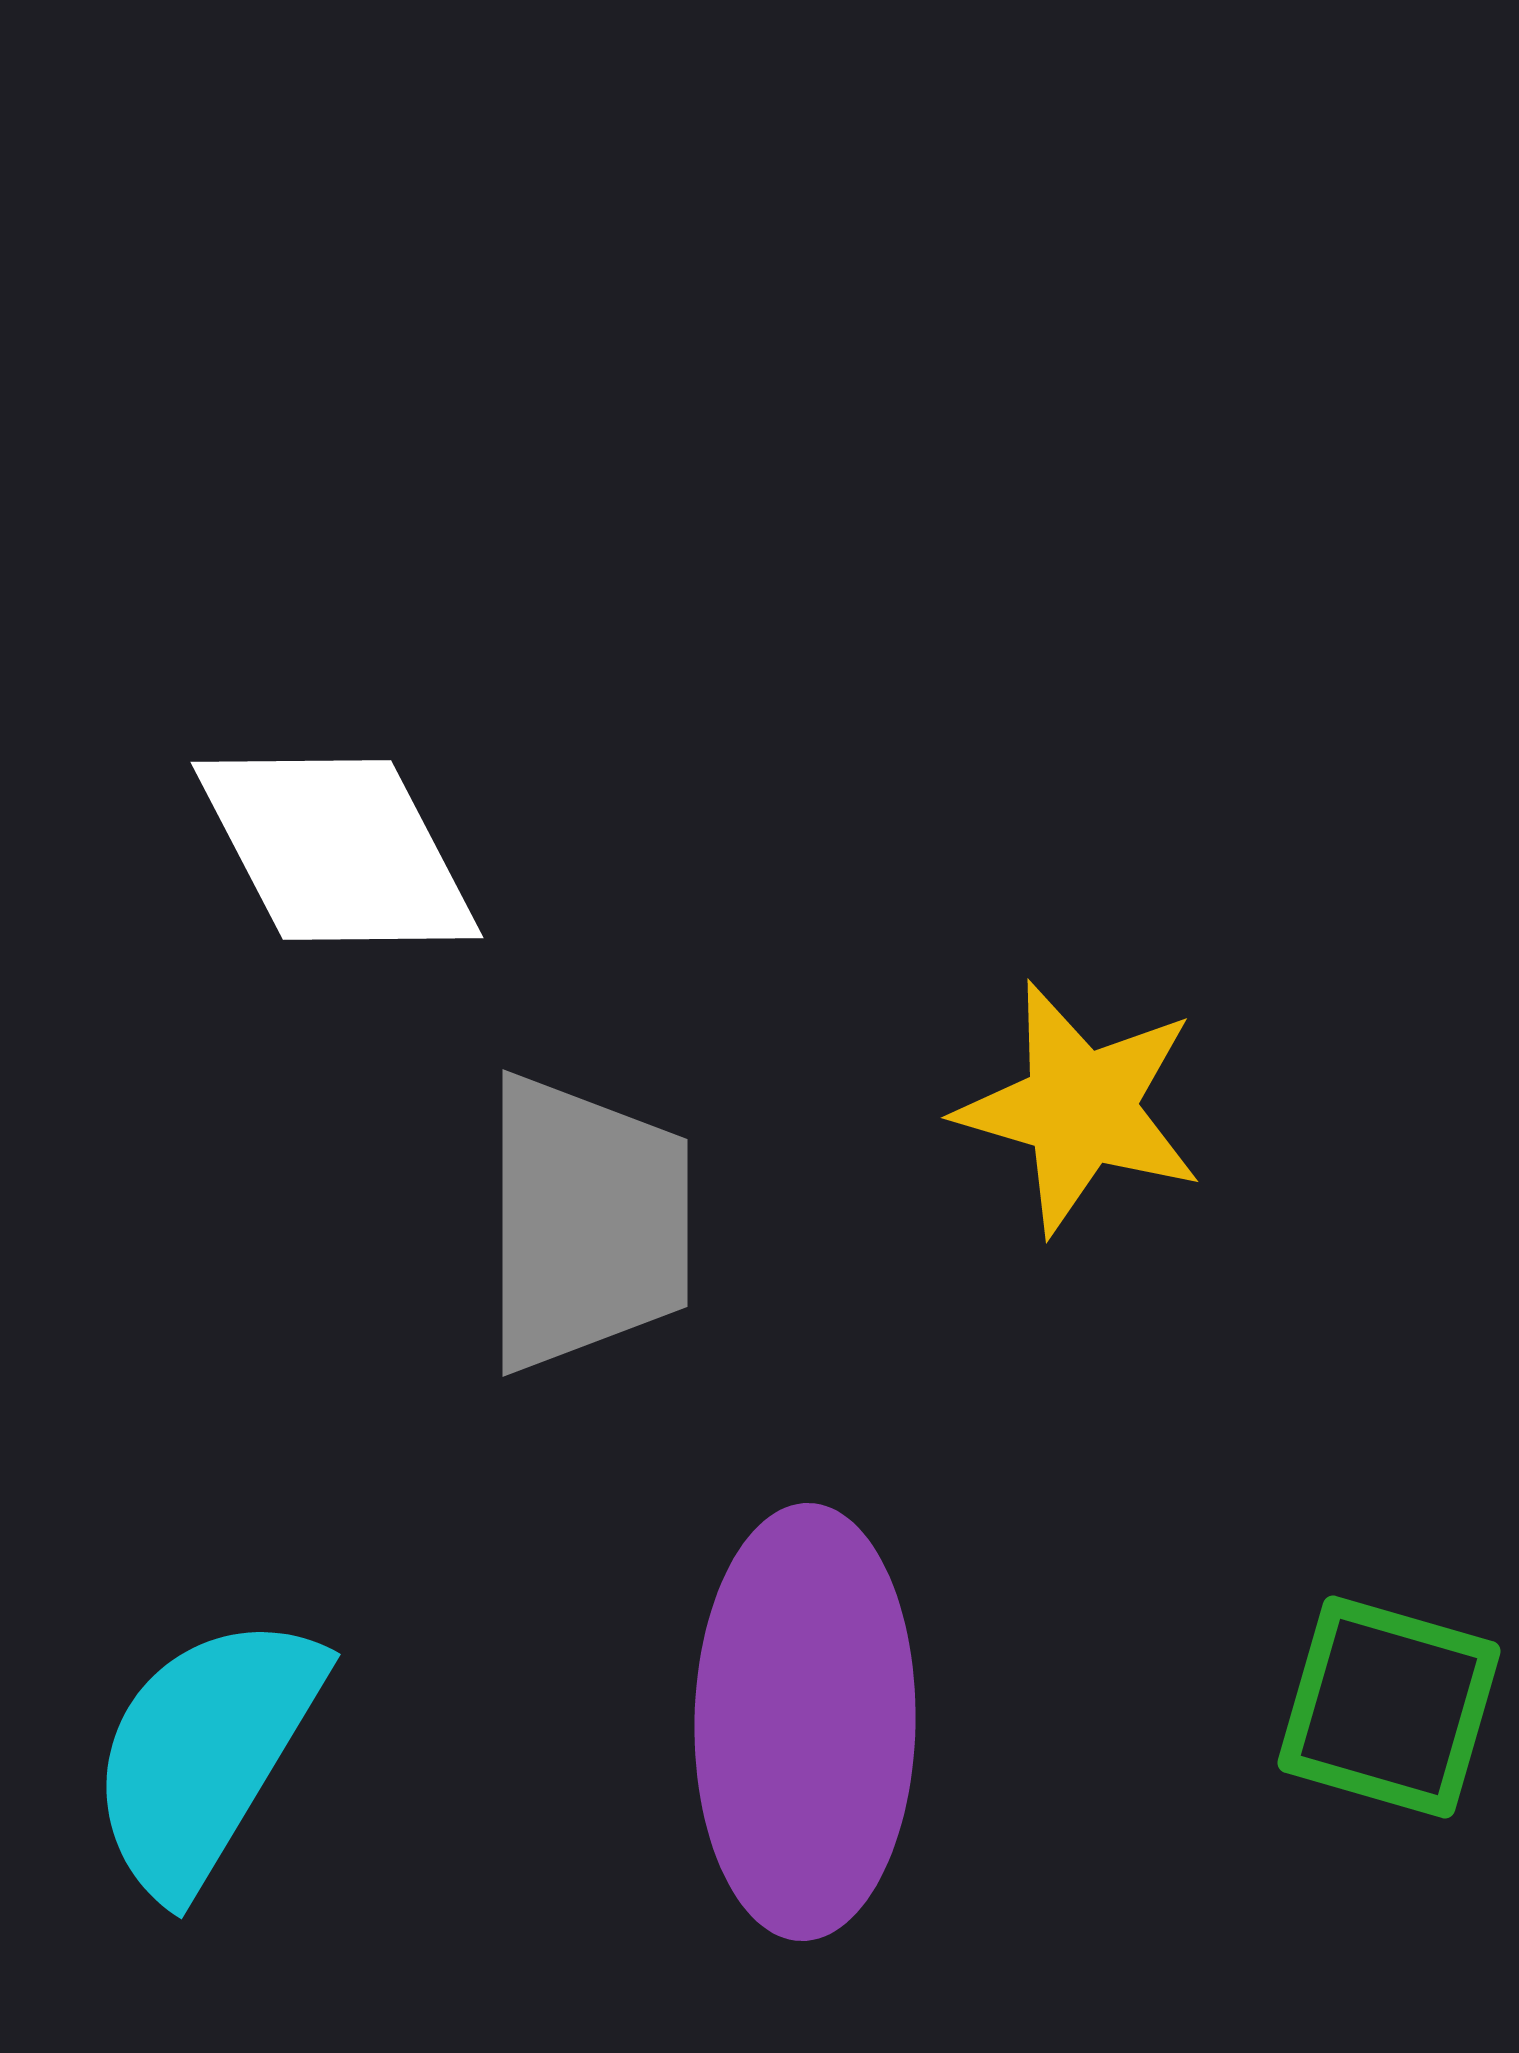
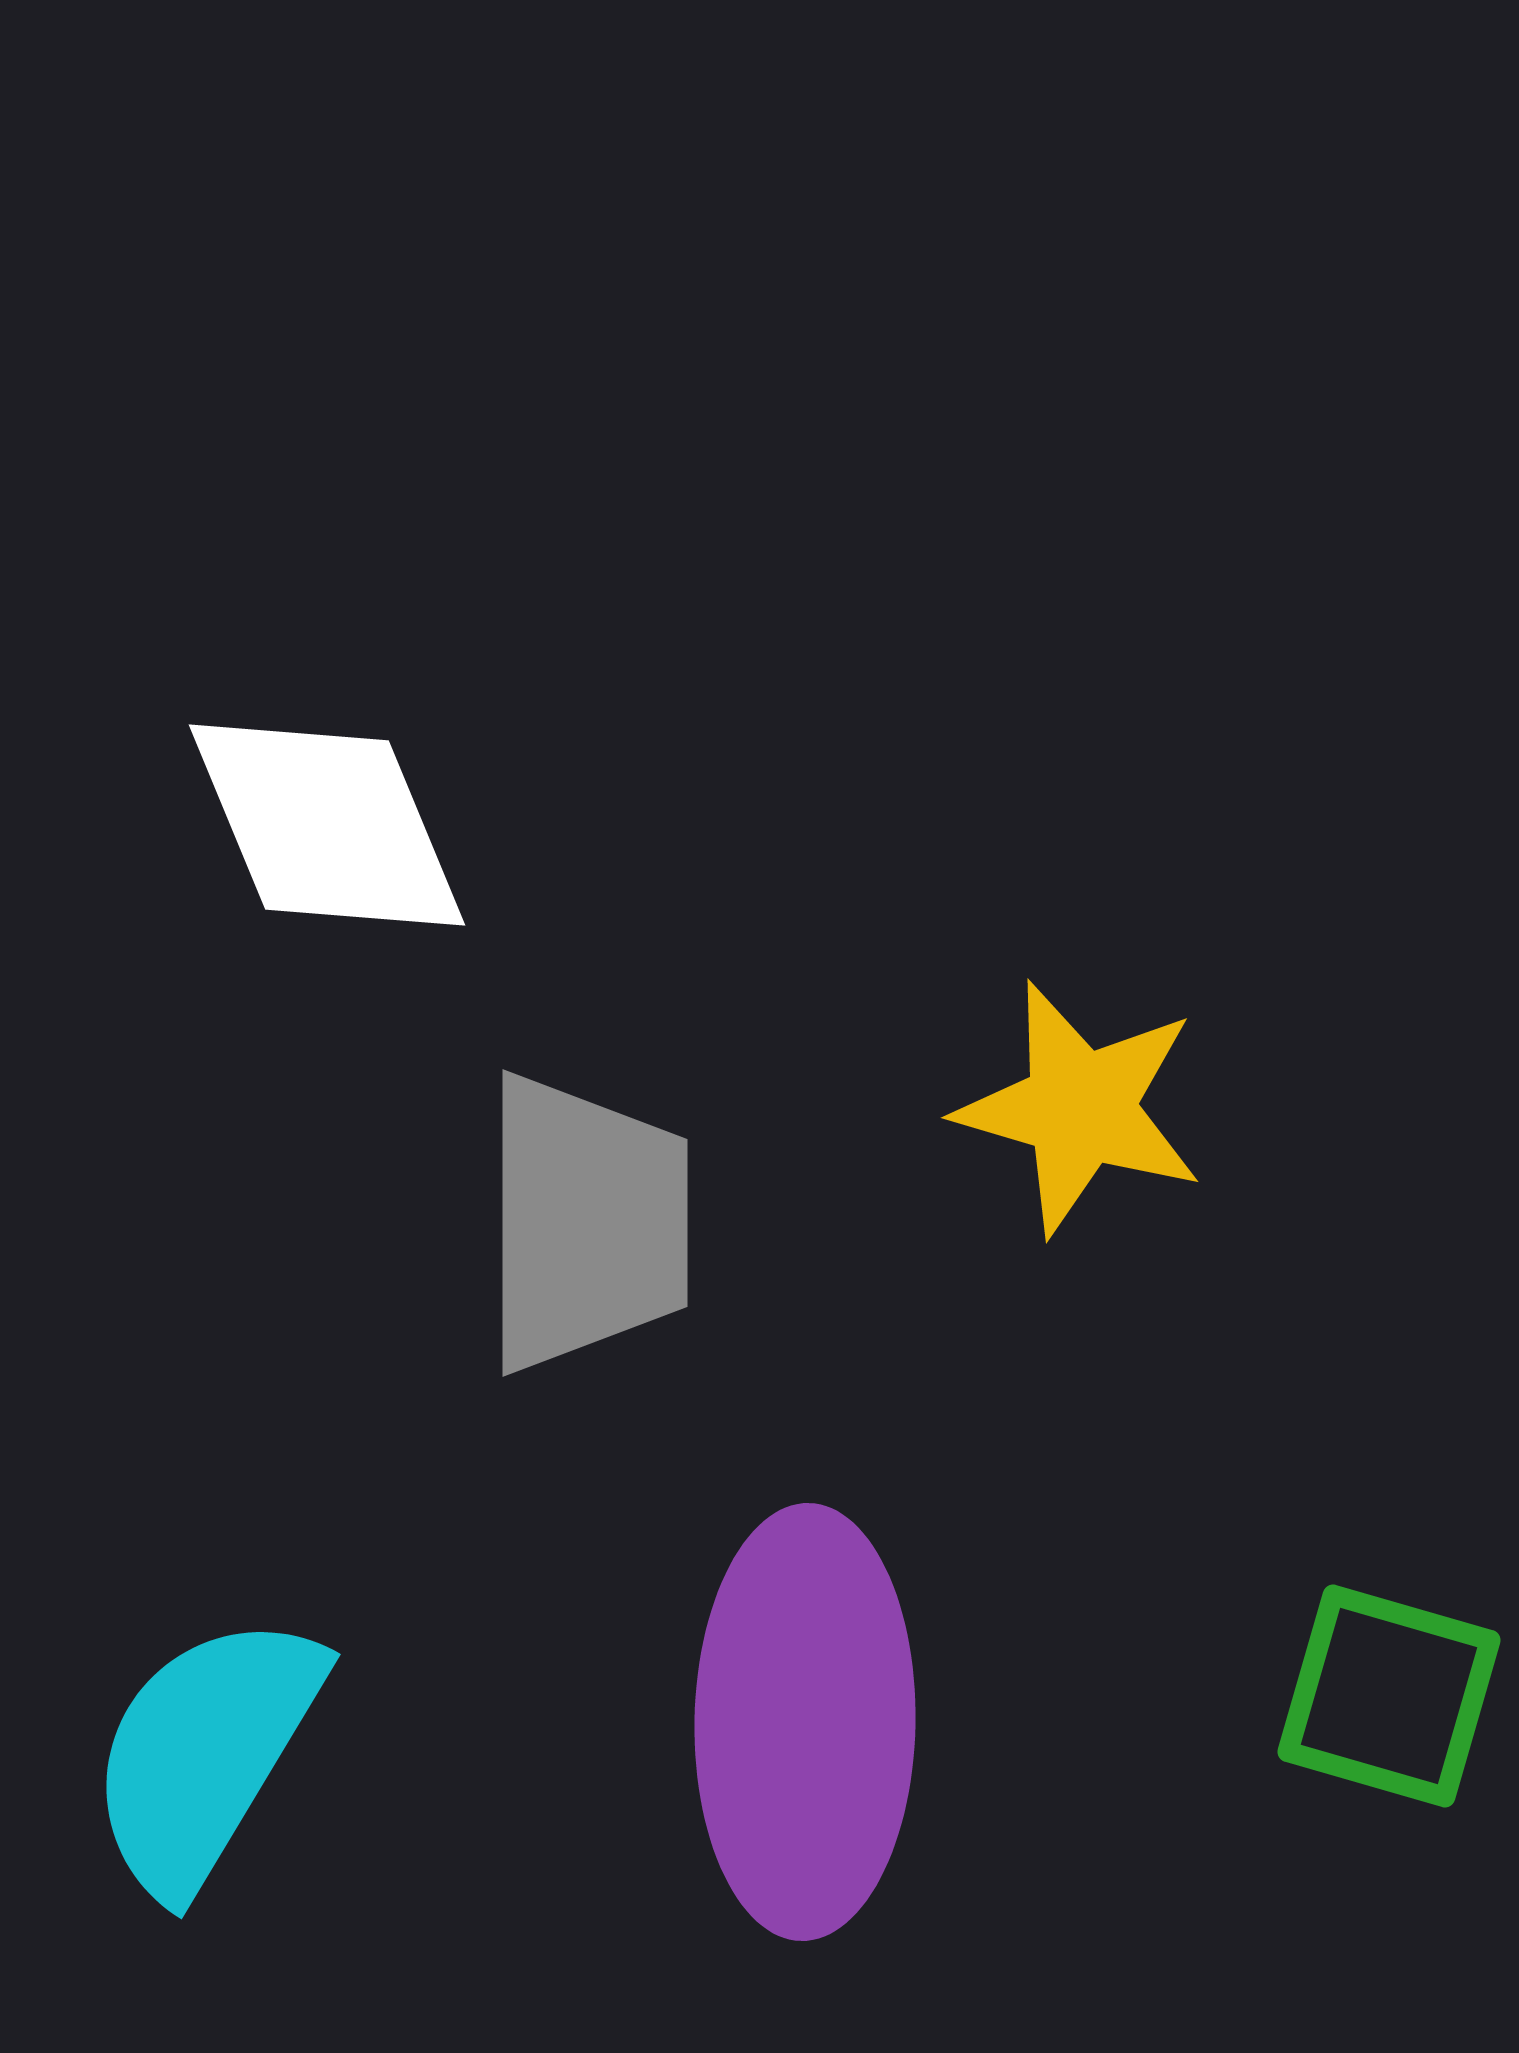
white diamond: moved 10 px left, 25 px up; rotated 5 degrees clockwise
green square: moved 11 px up
